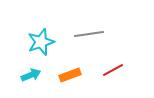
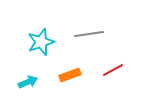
cyan arrow: moved 3 px left, 7 px down
